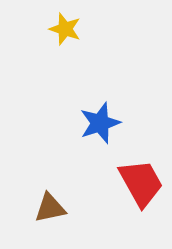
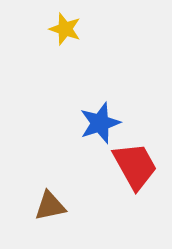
red trapezoid: moved 6 px left, 17 px up
brown triangle: moved 2 px up
